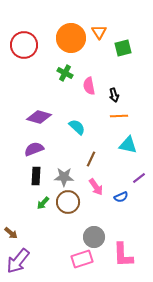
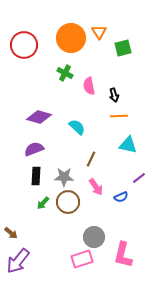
pink L-shape: rotated 16 degrees clockwise
